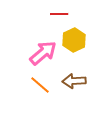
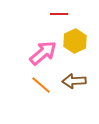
yellow hexagon: moved 1 px right, 1 px down
orange line: moved 1 px right
